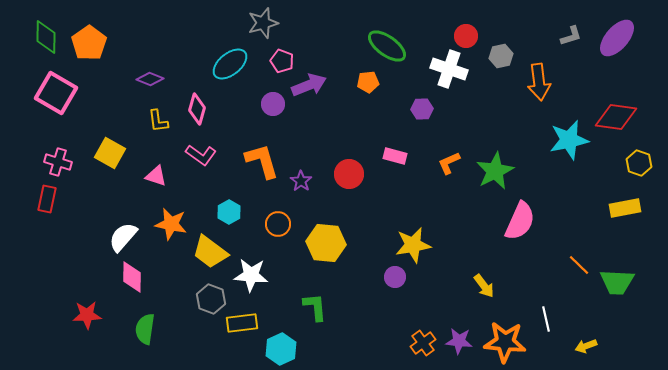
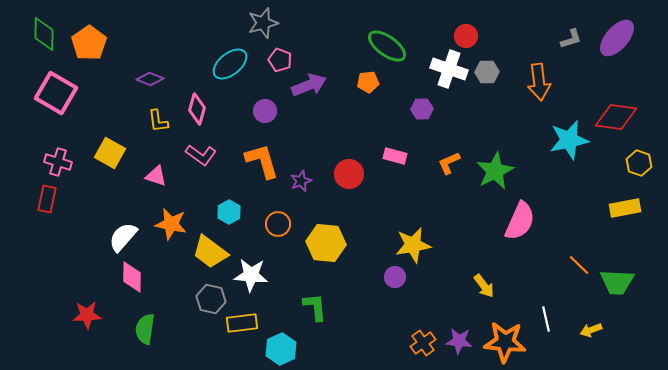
gray L-shape at (571, 36): moved 3 px down
green diamond at (46, 37): moved 2 px left, 3 px up
gray hexagon at (501, 56): moved 14 px left, 16 px down; rotated 10 degrees clockwise
pink pentagon at (282, 61): moved 2 px left, 1 px up
purple circle at (273, 104): moved 8 px left, 7 px down
purple star at (301, 181): rotated 15 degrees clockwise
gray hexagon at (211, 299): rotated 8 degrees counterclockwise
yellow arrow at (586, 346): moved 5 px right, 16 px up
